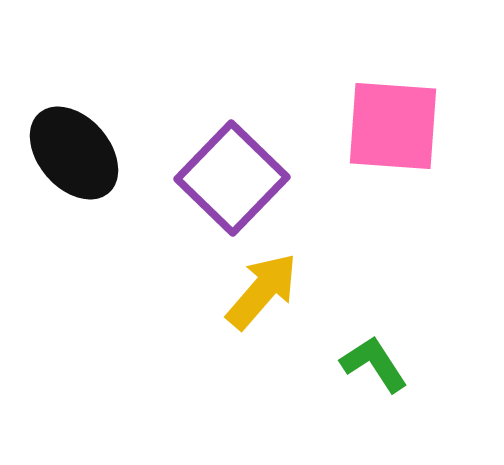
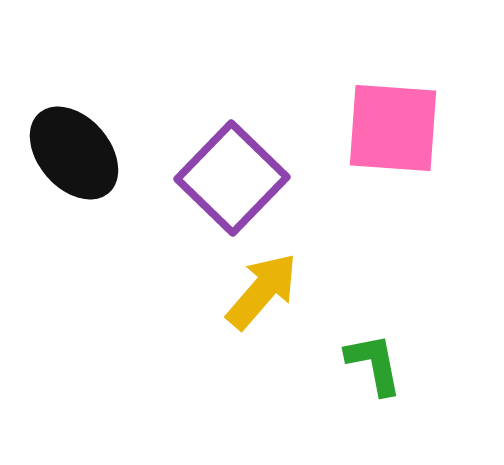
pink square: moved 2 px down
green L-shape: rotated 22 degrees clockwise
